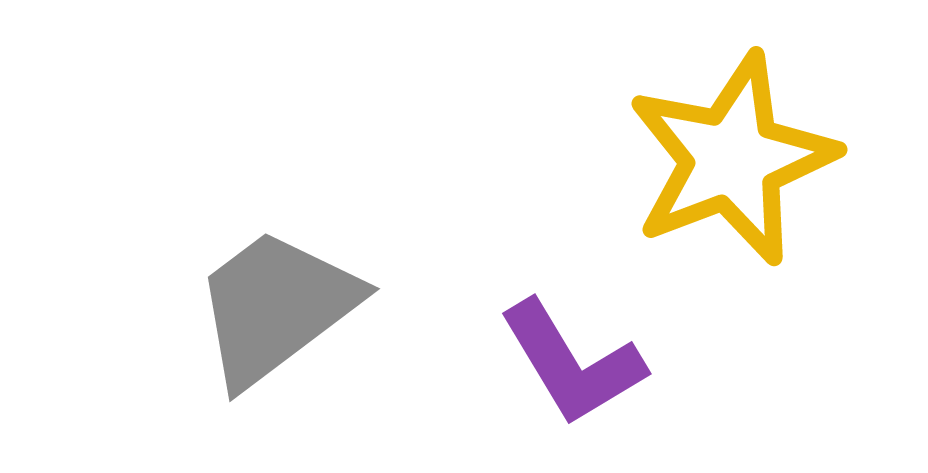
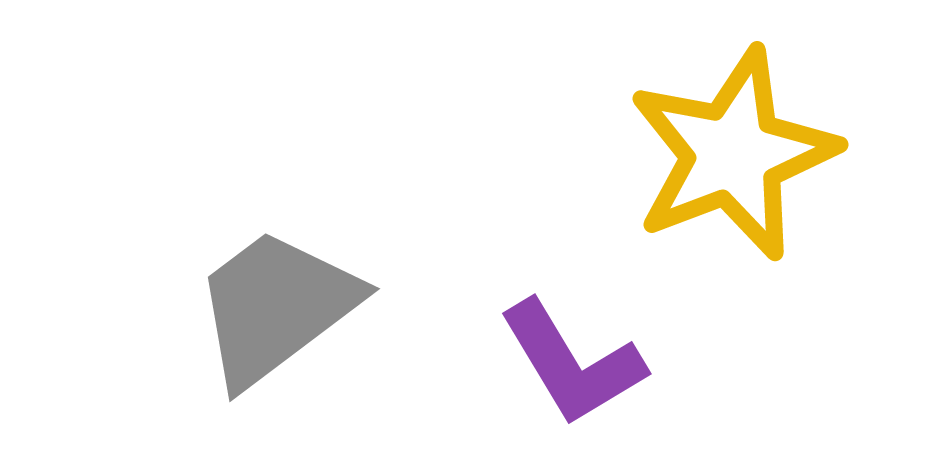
yellow star: moved 1 px right, 5 px up
